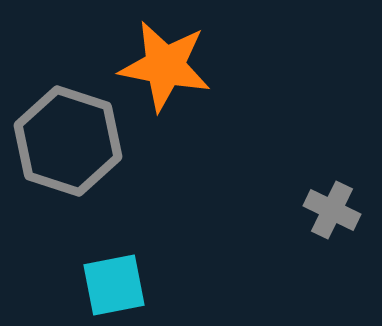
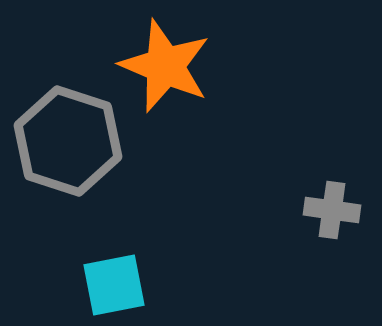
orange star: rotated 12 degrees clockwise
gray cross: rotated 18 degrees counterclockwise
